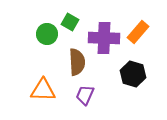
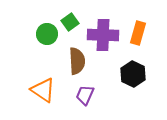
green square: rotated 24 degrees clockwise
orange rectangle: moved 1 px down; rotated 25 degrees counterclockwise
purple cross: moved 1 px left, 3 px up
brown semicircle: moved 1 px up
black hexagon: rotated 10 degrees clockwise
orange triangle: rotated 32 degrees clockwise
